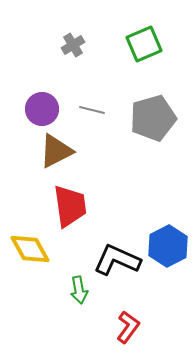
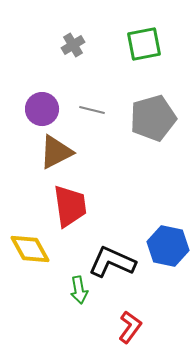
green square: rotated 12 degrees clockwise
brown triangle: moved 1 px down
blue hexagon: rotated 21 degrees counterclockwise
black L-shape: moved 5 px left, 2 px down
red L-shape: moved 2 px right
